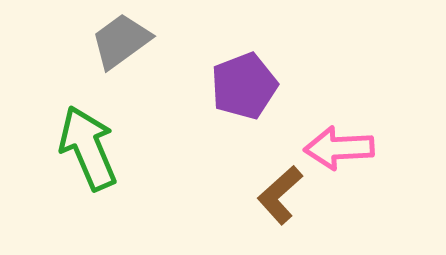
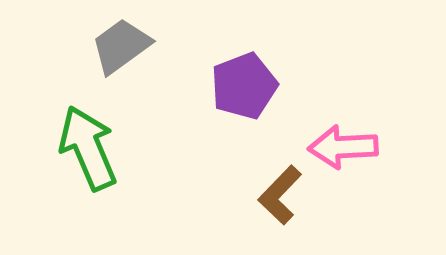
gray trapezoid: moved 5 px down
pink arrow: moved 4 px right, 1 px up
brown L-shape: rotated 4 degrees counterclockwise
